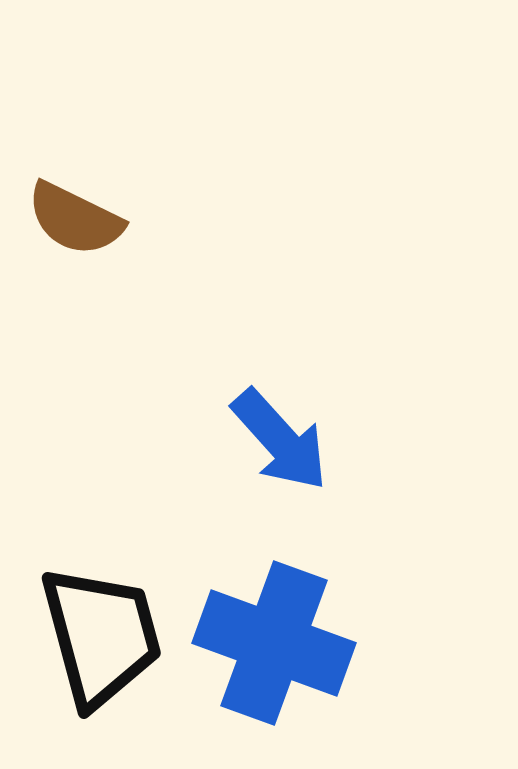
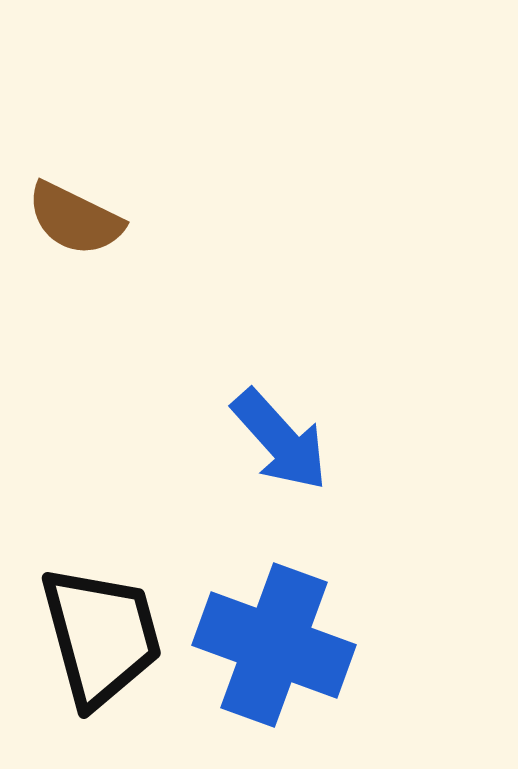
blue cross: moved 2 px down
